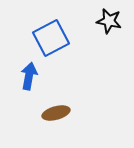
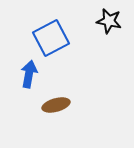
blue arrow: moved 2 px up
brown ellipse: moved 8 px up
